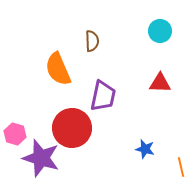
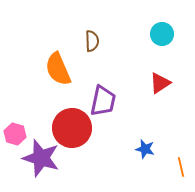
cyan circle: moved 2 px right, 3 px down
red triangle: rotated 35 degrees counterclockwise
purple trapezoid: moved 5 px down
